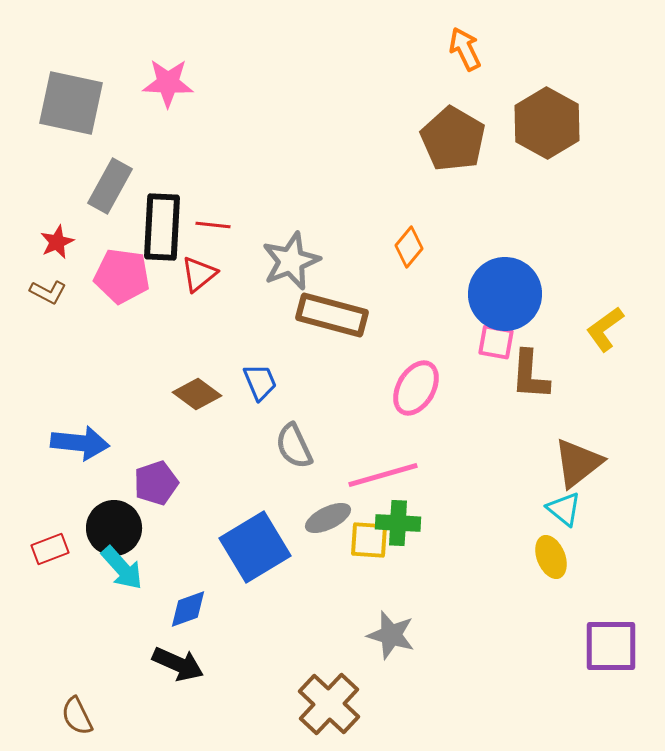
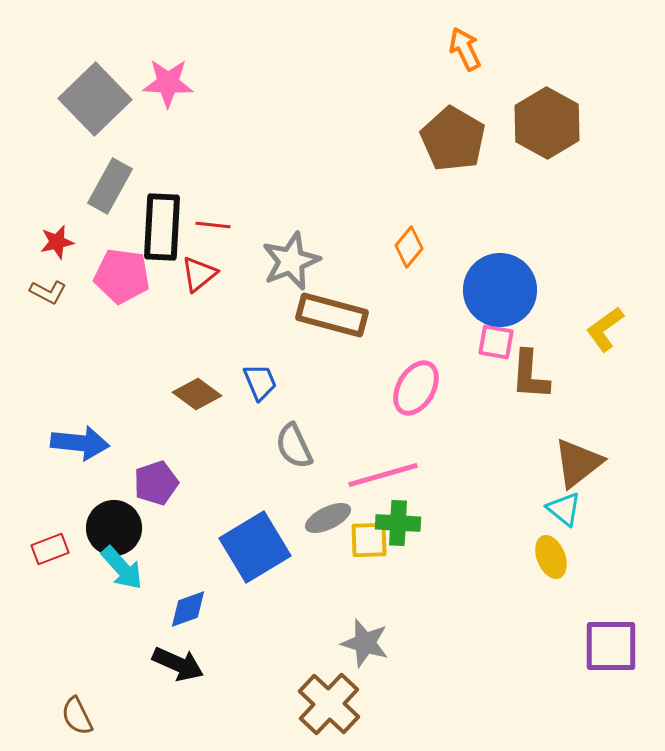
gray square at (71, 103): moved 24 px right, 4 px up; rotated 34 degrees clockwise
red star at (57, 242): rotated 12 degrees clockwise
blue circle at (505, 294): moved 5 px left, 4 px up
yellow square at (369, 540): rotated 6 degrees counterclockwise
gray star at (391, 635): moved 26 px left, 8 px down
